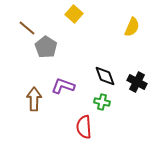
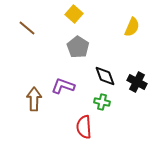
gray pentagon: moved 32 px right
